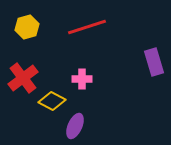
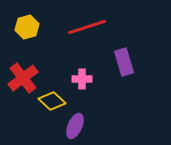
purple rectangle: moved 30 px left
yellow diamond: rotated 16 degrees clockwise
